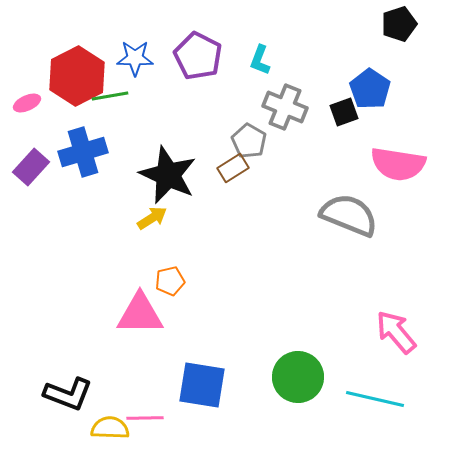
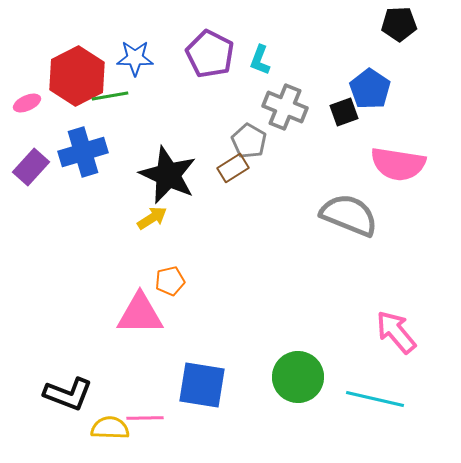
black pentagon: rotated 16 degrees clockwise
purple pentagon: moved 12 px right, 2 px up
